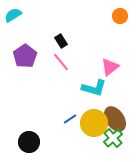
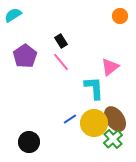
cyan L-shape: rotated 110 degrees counterclockwise
green cross: moved 1 px down
